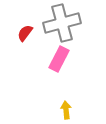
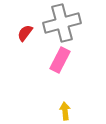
pink rectangle: moved 1 px right, 1 px down
yellow arrow: moved 1 px left, 1 px down
